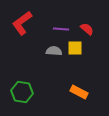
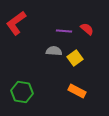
red L-shape: moved 6 px left
purple line: moved 3 px right, 2 px down
yellow square: moved 10 px down; rotated 35 degrees counterclockwise
orange rectangle: moved 2 px left, 1 px up
